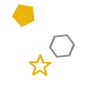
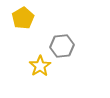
yellow pentagon: moved 1 px left, 3 px down; rotated 30 degrees clockwise
